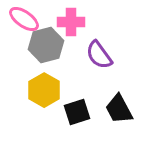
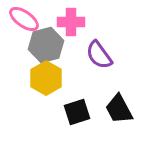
yellow hexagon: moved 2 px right, 12 px up
